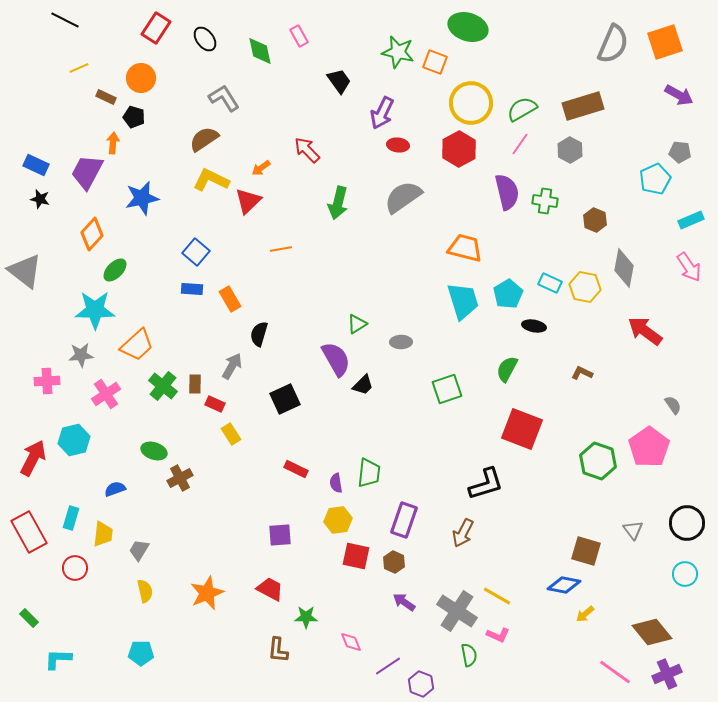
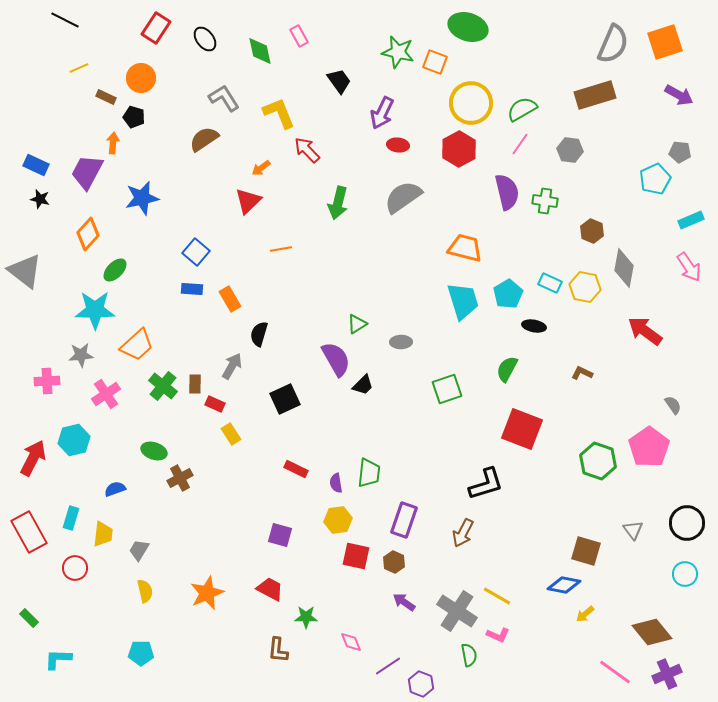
brown rectangle at (583, 106): moved 12 px right, 11 px up
gray hexagon at (570, 150): rotated 20 degrees counterclockwise
yellow L-shape at (211, 180): moved 68 px right, 67 px up; rotated 42 degrees clockwise
brown hexagon at (595, 220): moved 3 px left, 11 px down
orange diamond at (92, 234): moved 4 px left
purple square at (280, 535): rotated 20 degrees clockwise
